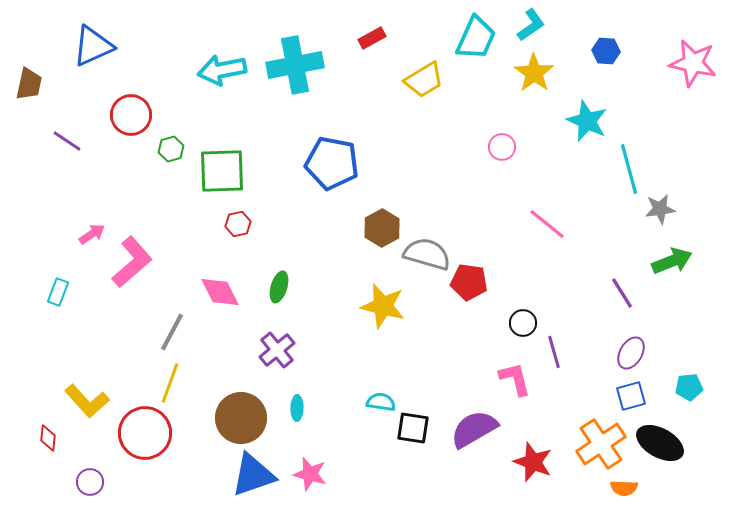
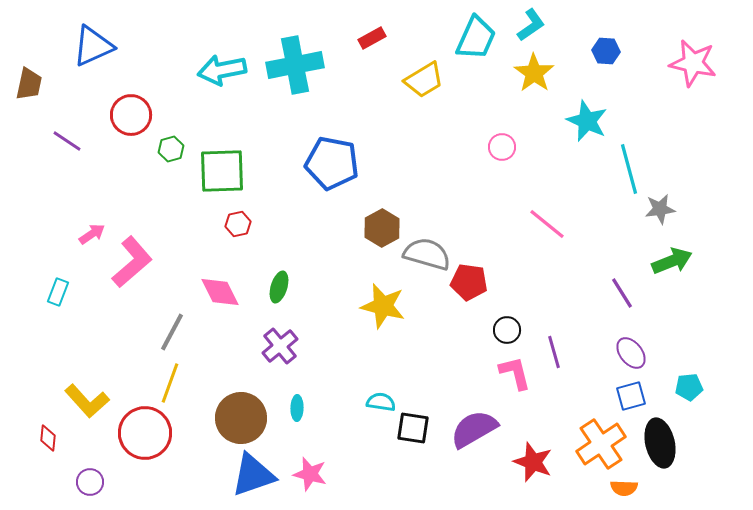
black circle at (523, 323): moved 16 px left, 7 px down
purple cross at (277, 350): moved 3 px right, 4 px up
purple ellipse at (631, 353): rotated 68 degrees counterclockwise
pink L-shape at (515, 379): moved 6 px up
black ellipse at (660, 443): rotated 48 degrees clockwise
